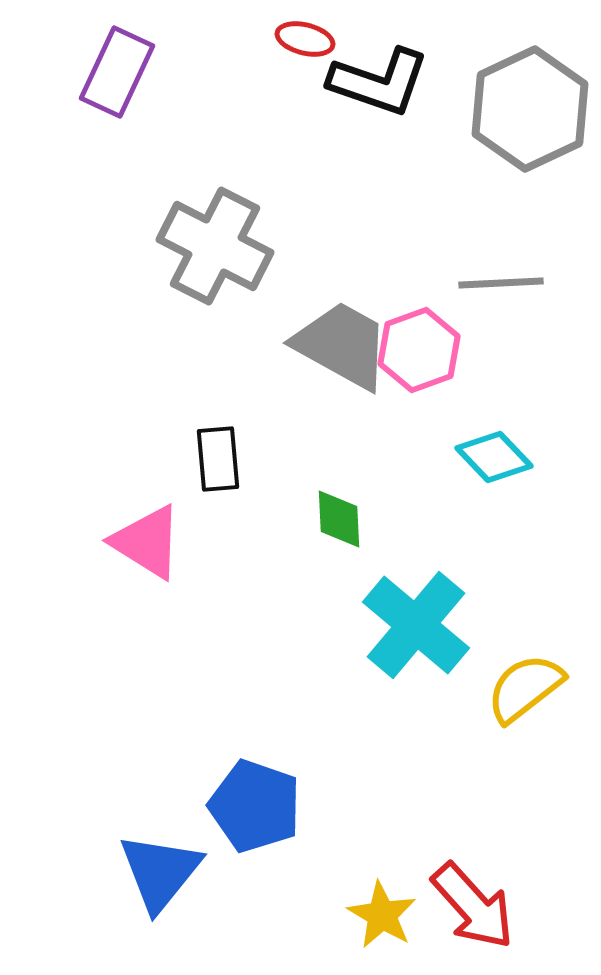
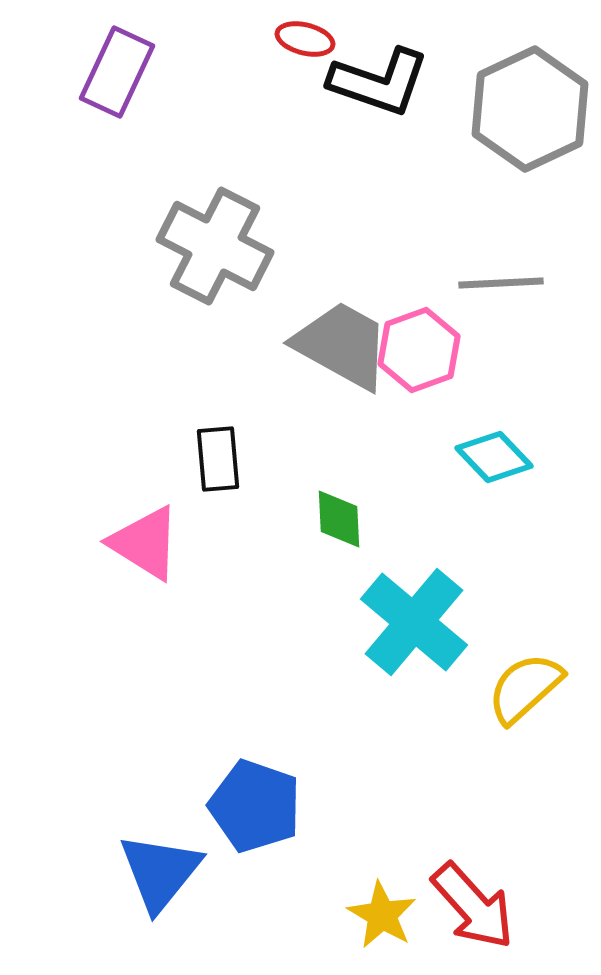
pink triangle: moved 2 px left, 1 px down
cyan cross: moved 2 px left, 3 px up
yellow semicircle: rotated 4 degrees counterclockwise
